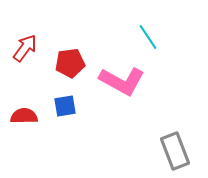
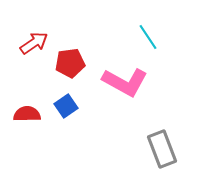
red arrow: moved 9 px right, 5 px up; rotated 20 degrees clockwise
pink L-shape: moved 3 px right, 1 px down
blue square: moved 1 px right; rotated 25 degrees counterclockwise
red semicircle: moved 3 px right, 2 px up
gray rectangle: moved 13 px left, 2 px up
